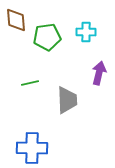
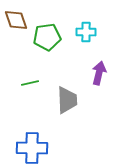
brown diamond: rotated 15 degrees counterclockwise
